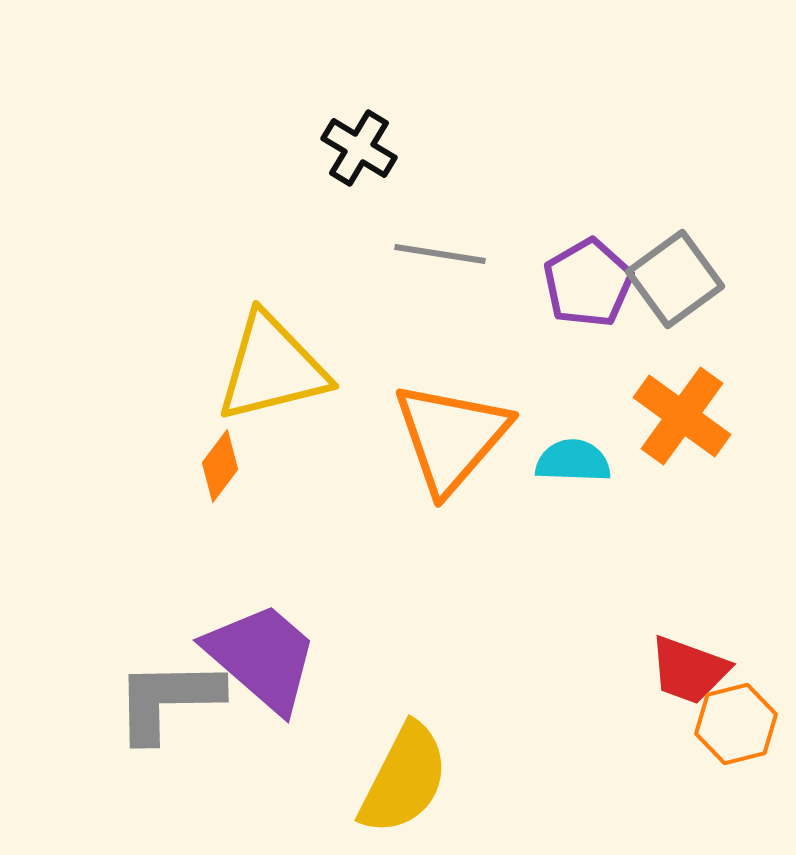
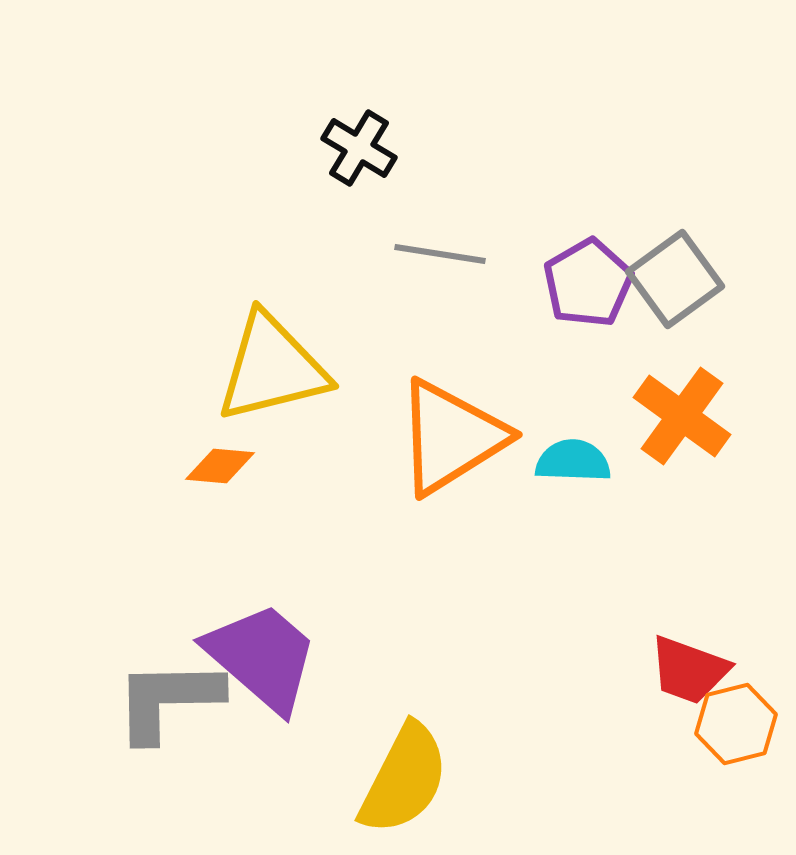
orange triangle: rotated 17 degrees clockwise
orange diamond: rotated 58 degrees clockwise
